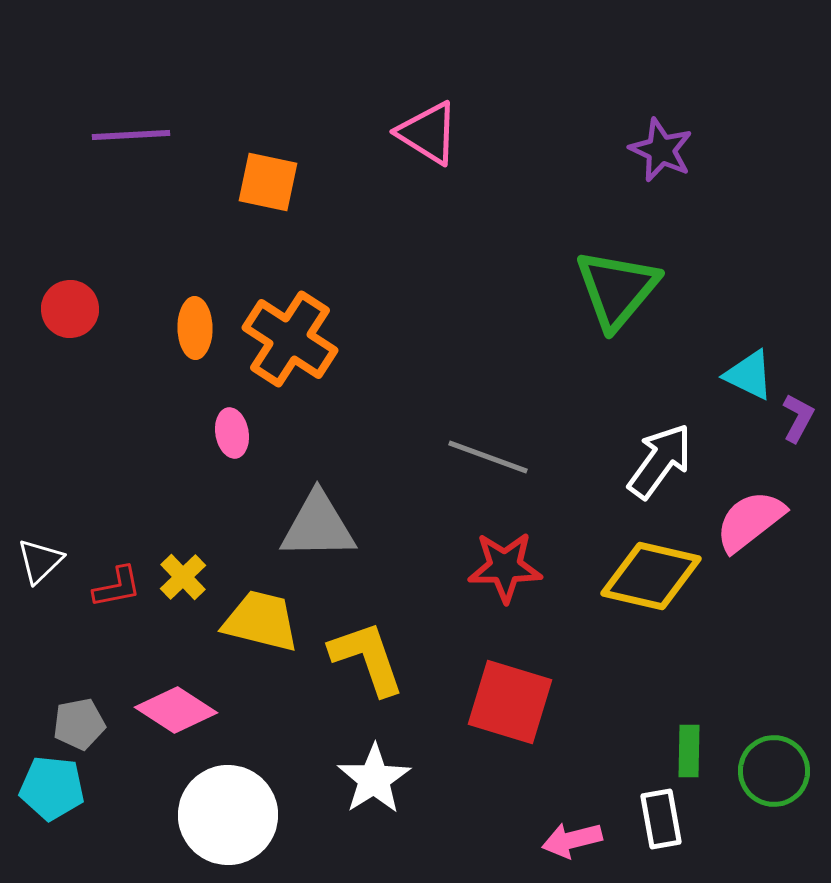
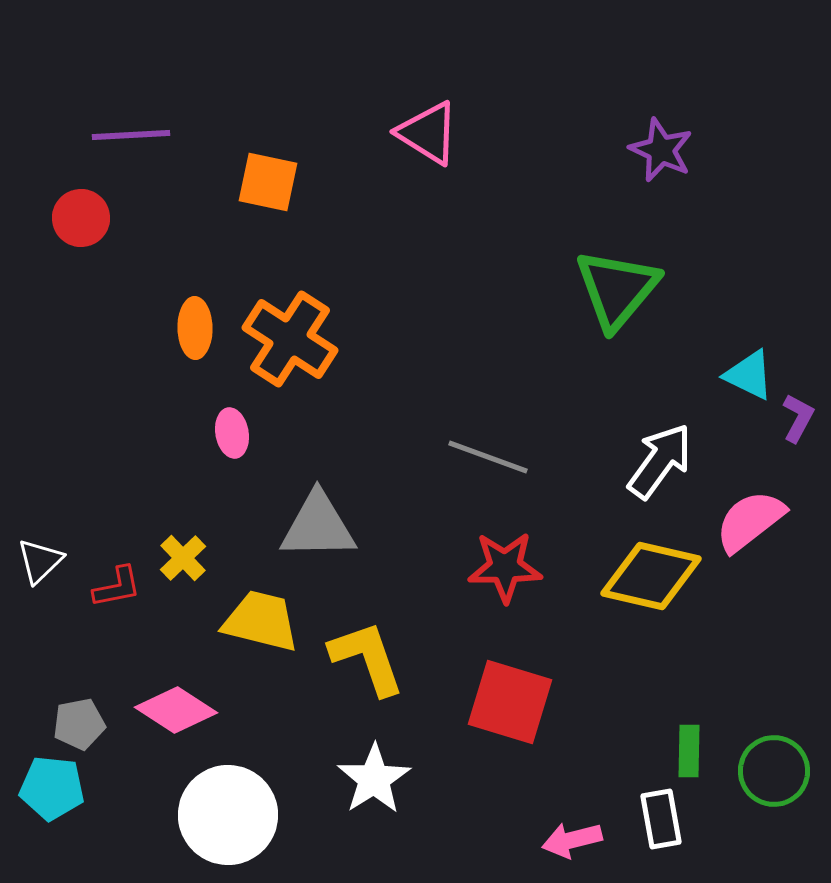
red circle: moved 11 px right, 91 px up
yellow cross: moved 19 px up
